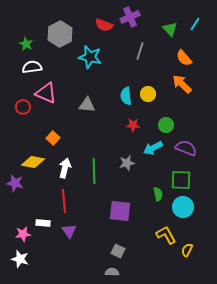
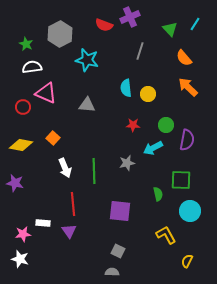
cyan star: moved 3 px left, 3 px down
orange arrow: moved 6 px right, 3 px down
cyan semicircle: moved 8 px up
purple semicircle: moved 1 px right, 8 px up; rotated 80 degrees clockwise
yellow diamond: moved 12 px left, 17 px up
white arrow: rotated 144 degrees clockwise
red line: moved 9 px right, 3 px down
cyan circle: moved 7 px right, 4 px down
yellow semicircle: moved 11 px down
